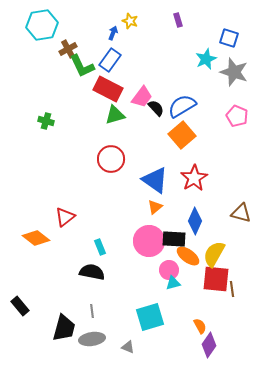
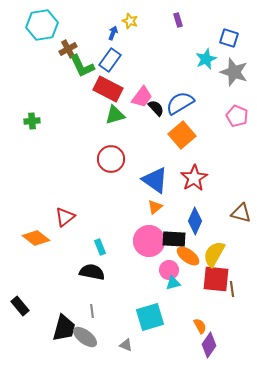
blue semicircle at (182, 106): moved 2 px left, 3 px up
green cross at (46, 121): moved 14 px left; rotated 21 degrees counterclockwise
gray ellipse at (92, 339): moved 7 px left, 2 px up; rotated 45 degrees clockwise
gray triangle at (128, 347): moved 2 px left, 2 px up
